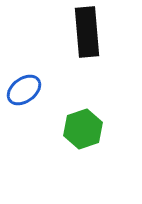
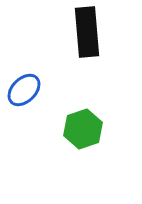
blue ellipse: rotated 8 degrees counterclockwise
